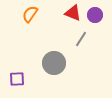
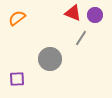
orange semicircle: moved 13 px left, 4 px down; rotated 18 degrees clockwise
gray line: moved 1 px up
gray circle: moved 4 px left, 4 px up
